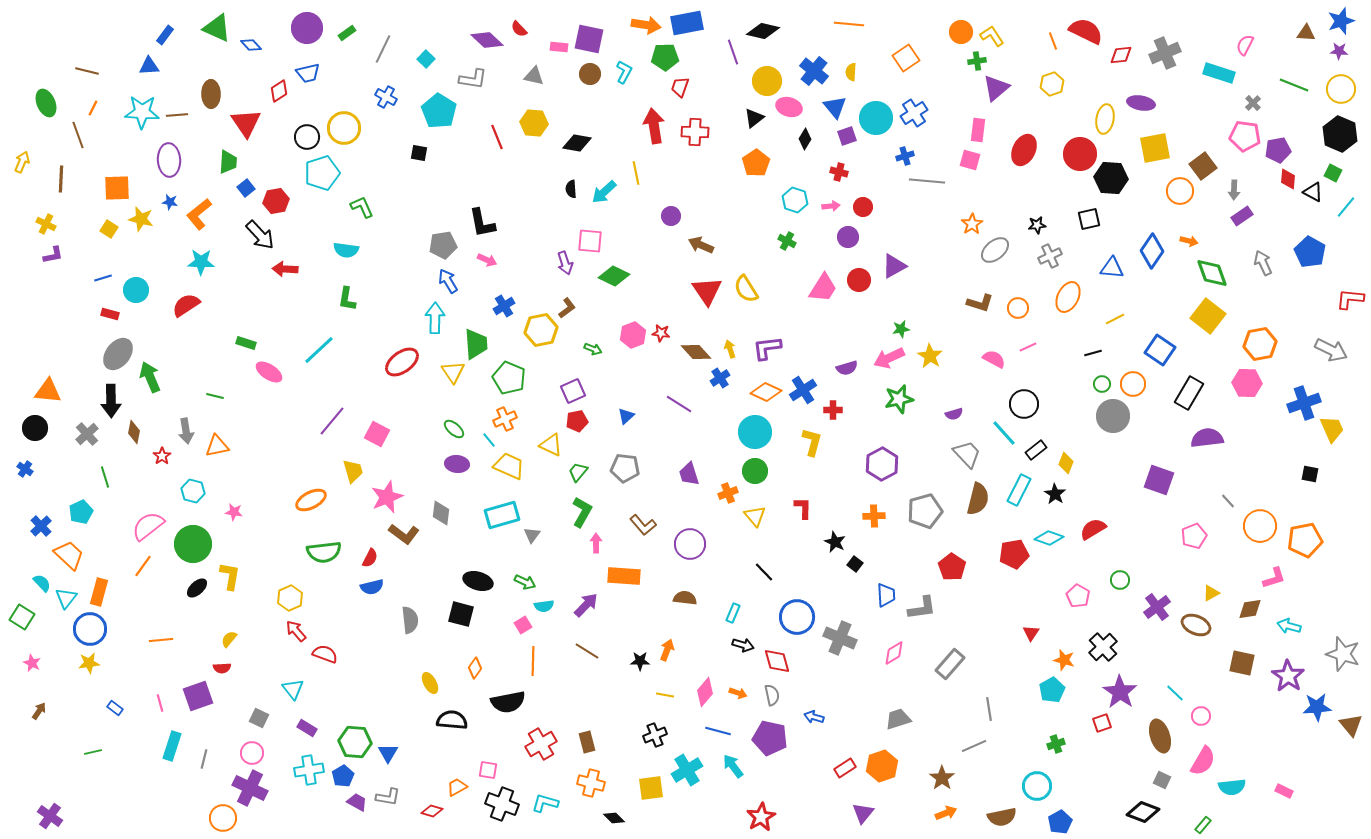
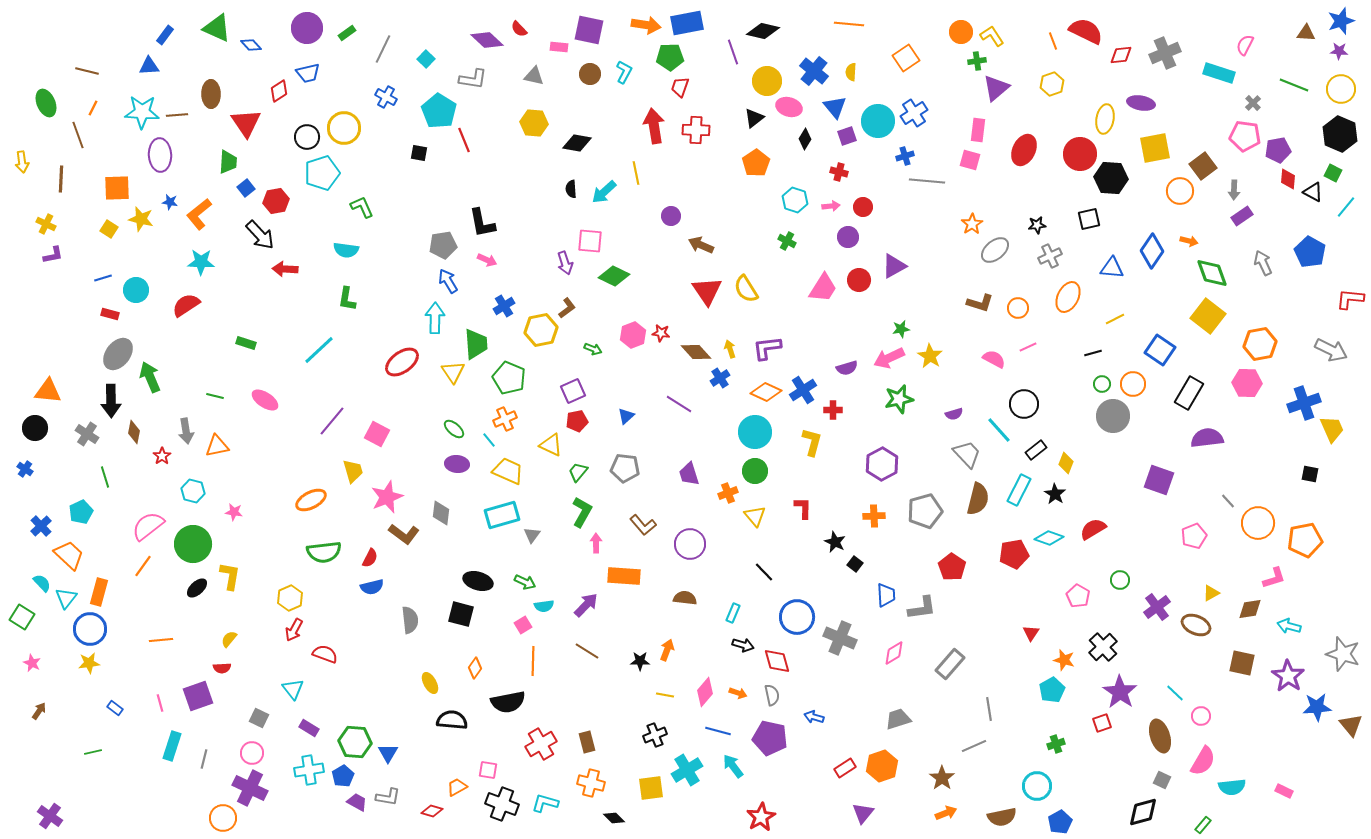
purple square at (589, 39): moved 9 px up
green pentagon at (665, 57): moved 5 px right
cyan circle at (876, 118): moved 2 px right, 3 px down
red cross at (695, 132): moved 1 px right, 2 px up
red line at (497, 137): moved 33 px left, 3 px down
purple ellipse at (169, 160): moved 9 px left, 5 px up
yellow arrow at (22, 162): rotated 150 degrees clockwise
pink ellipse at (269, 372): moved 4 px left, 28 px down
cyan line at (1004, 433): moved 5 px left, 3 px up
gray cross at (87, 434): rotated 15 degrees counterclockwise
yellow trapezoid at (509, 466): moved 1 px left, 5 px down
orange circle at (1260, 526): moved 2 px left, 3 px up
red arrow at (296, 631): moved 2 px left, 1 px up; rotated 110 degrees counterclockwise
purple rectangle at (307, 728): moved 2 px right
black diamond at (1143, 812): rotated 36 degrees counterclockwise
